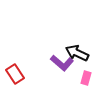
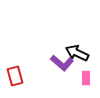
red rectangle: moved 2 px down; rotated 18 degrees clockwise
pink rectangle: rotated 16 degrees counterclockwise
